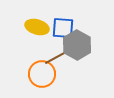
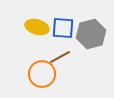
gray hexagon: moved 14 px right, 11 px up; rotated 16 degrees clockwise
brown line: moved 5 px right, 1 px up
